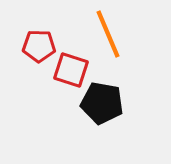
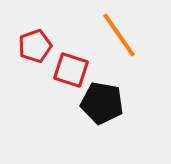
orange line: moved 11 px right, 1 px down; rotated 12 degrees counterclockwise
red pentagon: moved 4 px left; rotated 20 degrees counterclockwise
